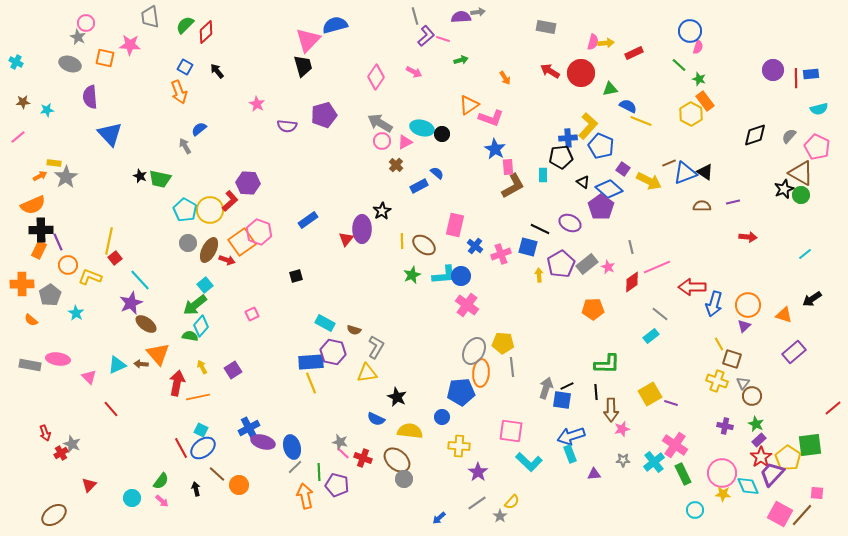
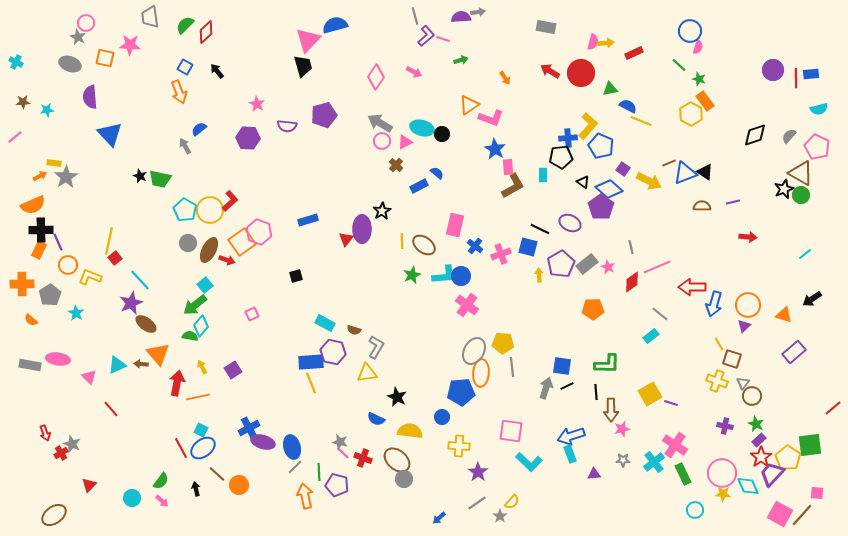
pink line at (18, 137): moved 3 px left
purple hexagon at (248, 183): moved 45 px up
blue rectangle at (308, 220): rotated 18 degrees clockwise
blue square at (562, 400): moved 34 px up
